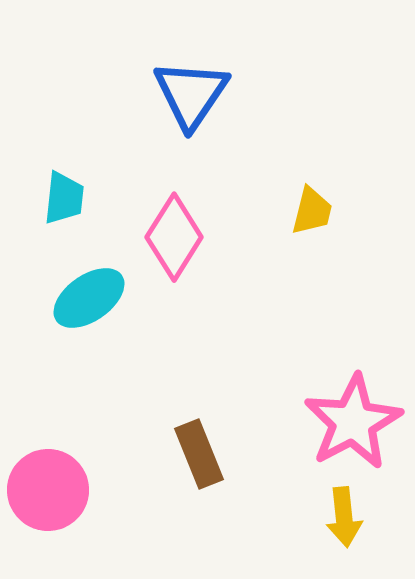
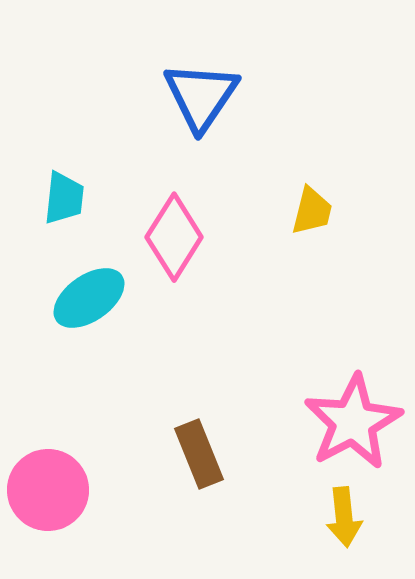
blue triangle: moved 10 px right, 2 px down
